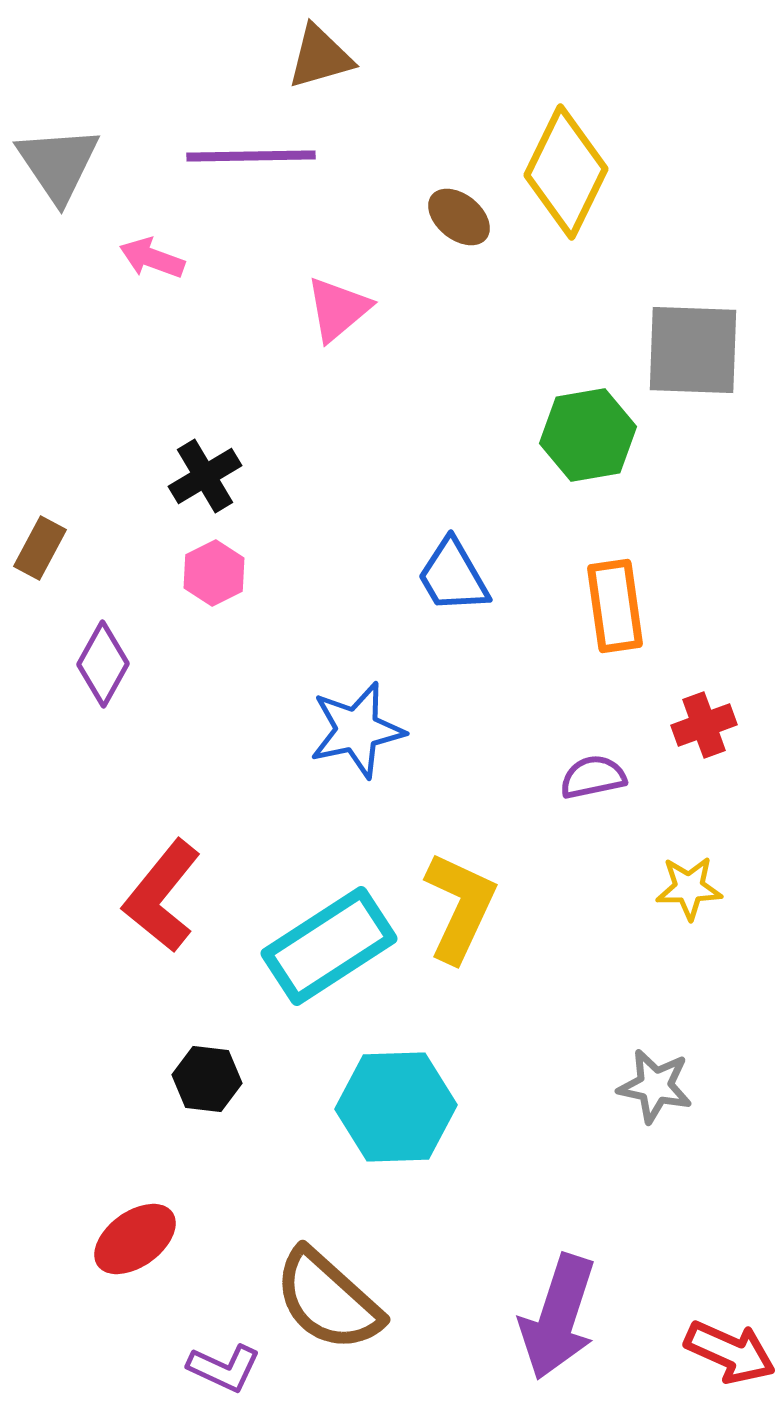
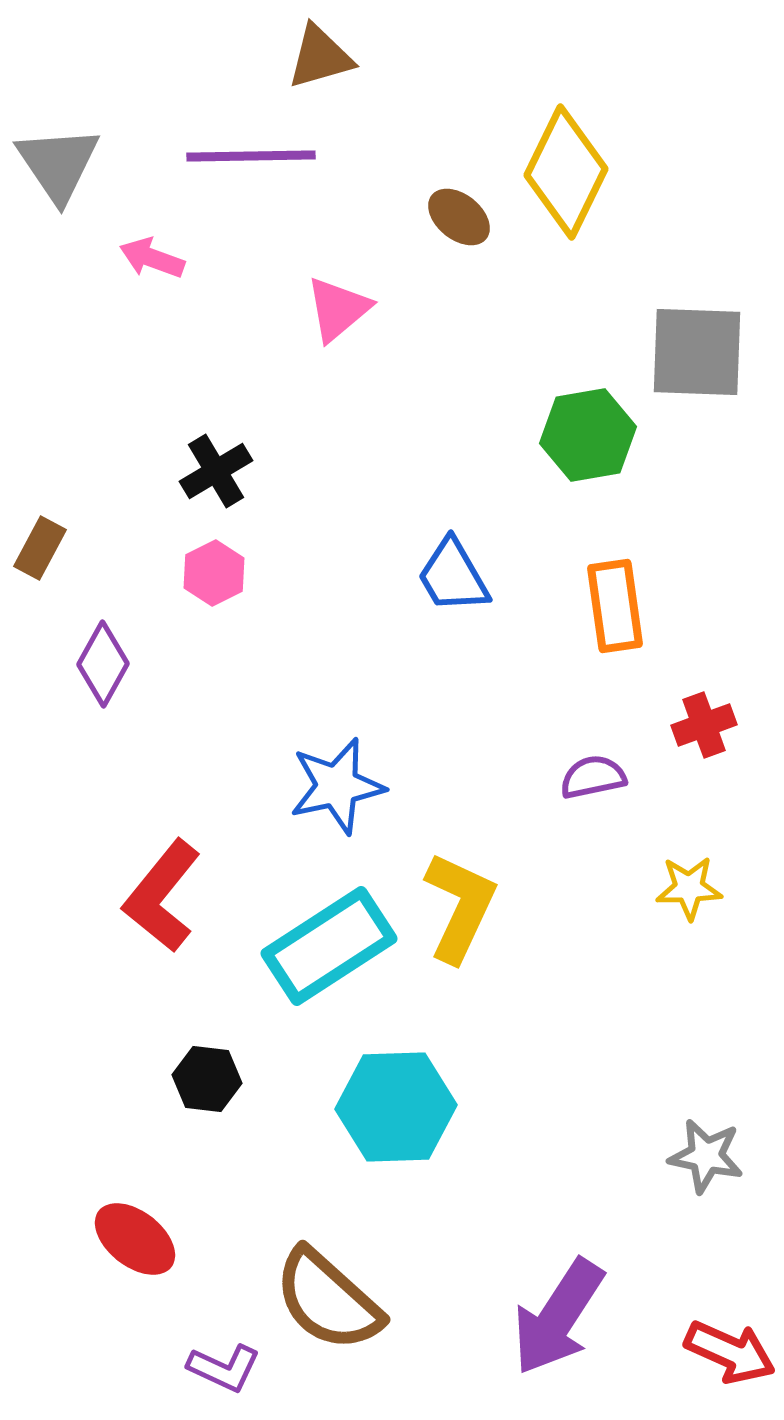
gray square: moved 4 px right, 2 px down
black cross: moved 11 px right, 5 px up
blue star: moved 20 px left, 56 px down
gray star: moved 51 px right, 70 px down
red ellipse: rotated 74 degrees clockwise
purple arrow: rotated 15 degrees clockwise
